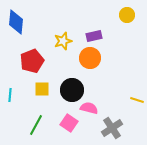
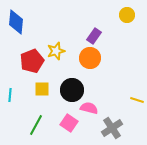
purple rectangle: rotated 42 degrees counterclockwise
yellow star: moved 7 px left, 10 px down
